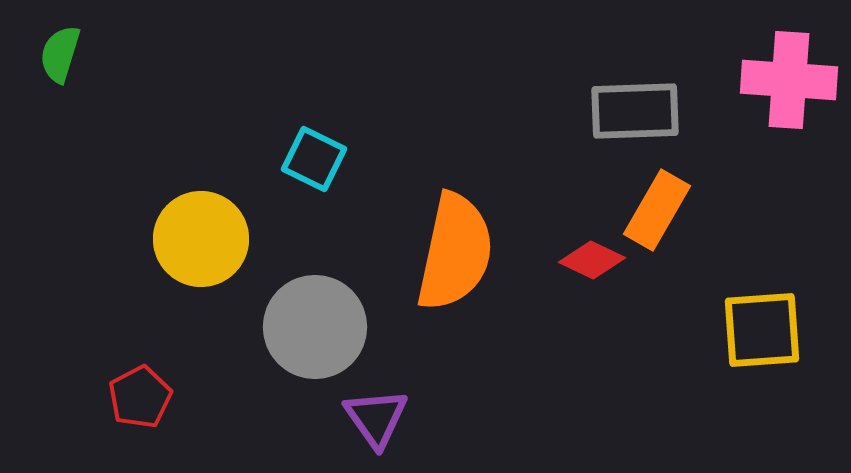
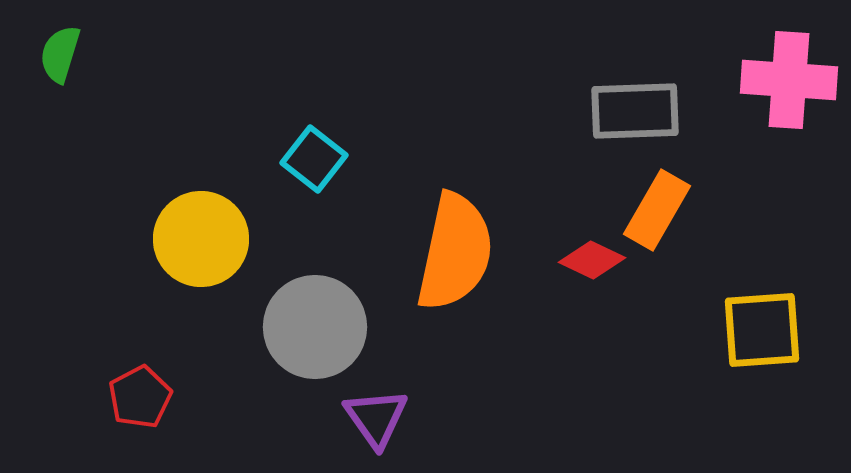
cyan square: rotated 12 degrees clockwise
